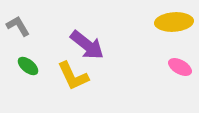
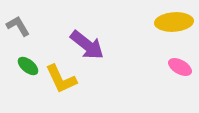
yellow L-shape: moved 12 px left, 3 px down
